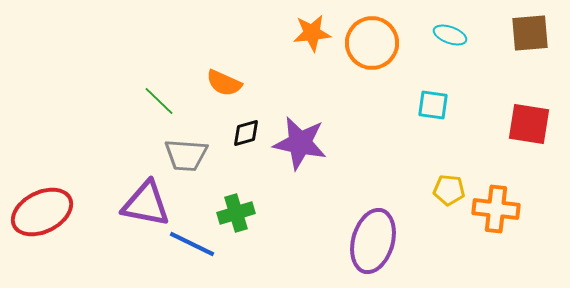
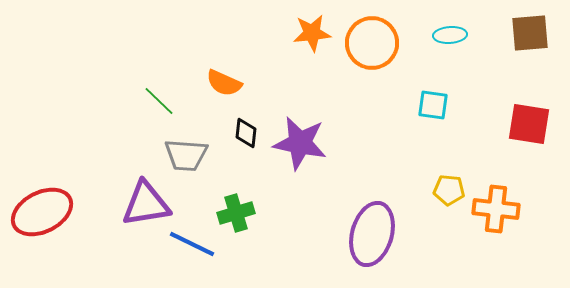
cyan ellipse: rotated 24 degrees counterclockwise
black diamond: rotated 68 degrees counterclockwise
purple triangle: rotated 20 degrees counterclockwise
purple ellipse: moved 1 px left, 7 px up
